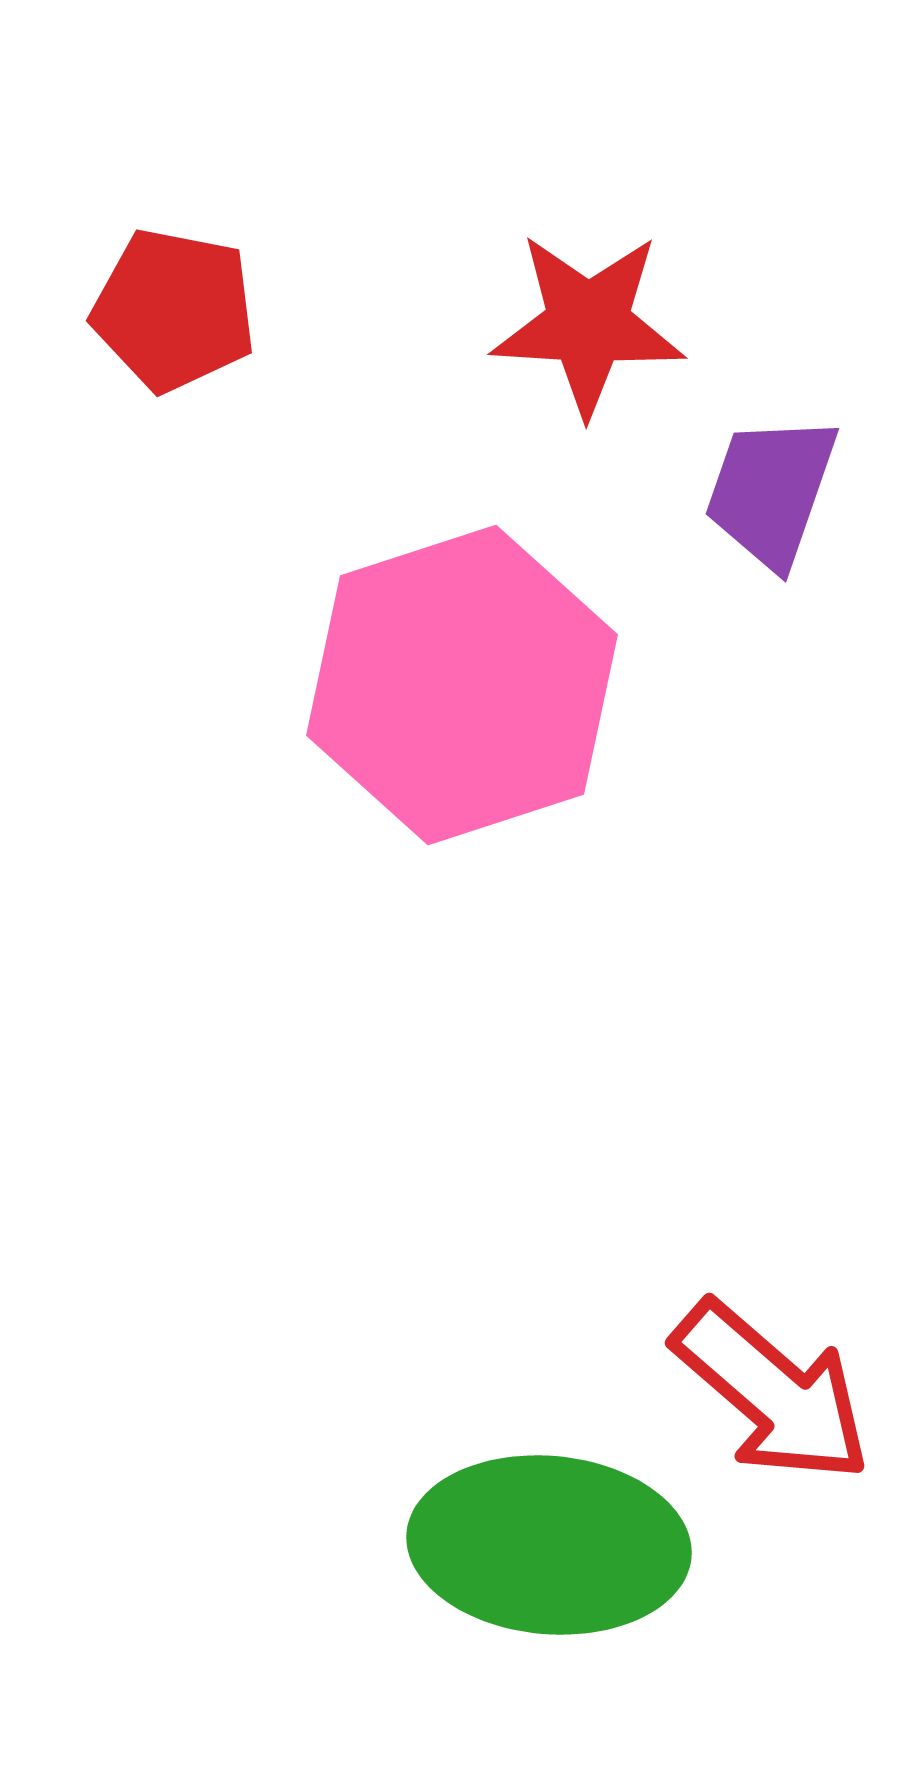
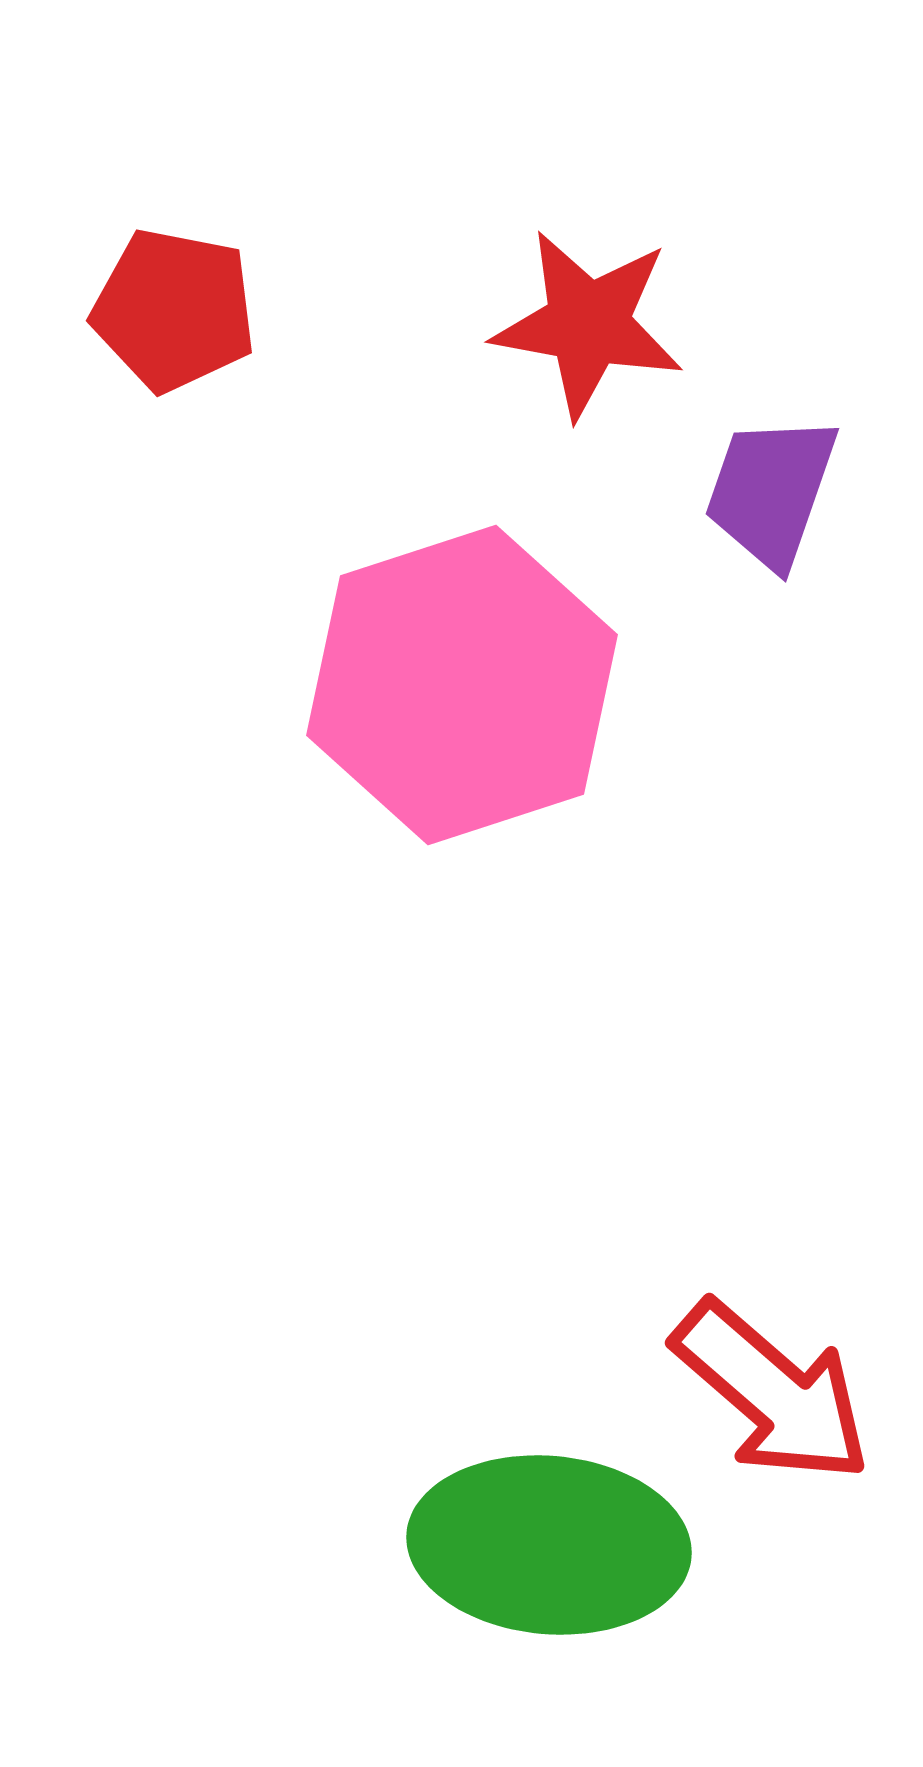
red star: rotated 7 degrees clockwise
